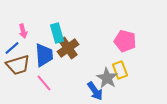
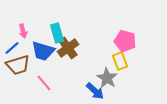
blue trapezoid: moved 1 px left, 4 px up; rotated 110 degrees clockwise
yellow rectangle: moved 9 px up
blue arrow: rotated 12 degrees counterclockwise
